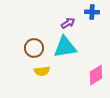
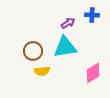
blue cross: moved 3 px down
brown circle: moved 1 px left, 3 px down
pink diamond: moved 3 px left, 2 px up
